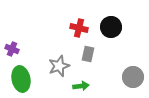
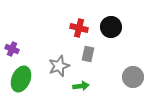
green ellipse: rotated 35 degrees clockwise
